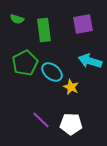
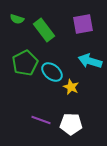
green rectangle: rotated 30 degrees counterclockwise
purple line: rotated 24 degrees counterclockwise
